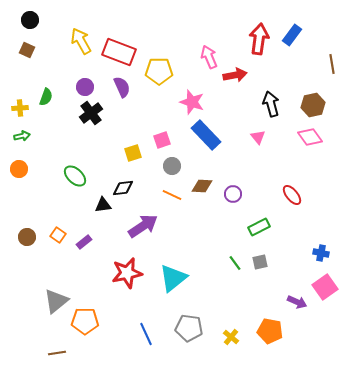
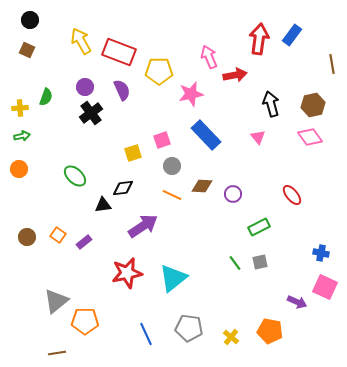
purple semicircle at (122, 87): moved 3 px down
pink star at (192, 102): moved 1 px left, 8 px up; rotated 30 degrees counterclockwise
pink square at (325, 287): rotated 30 degrees counterclockwise
